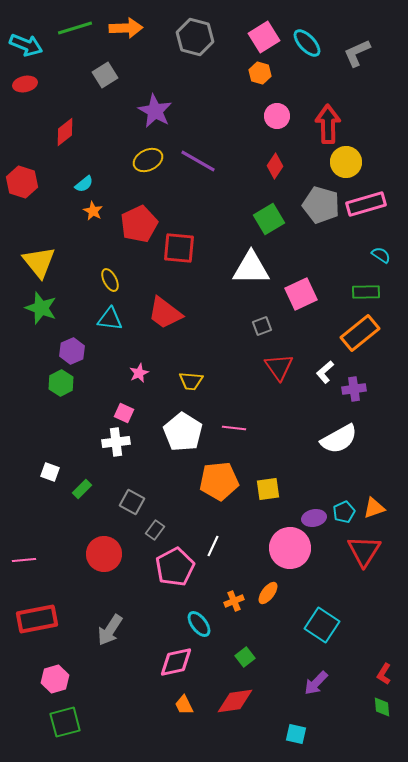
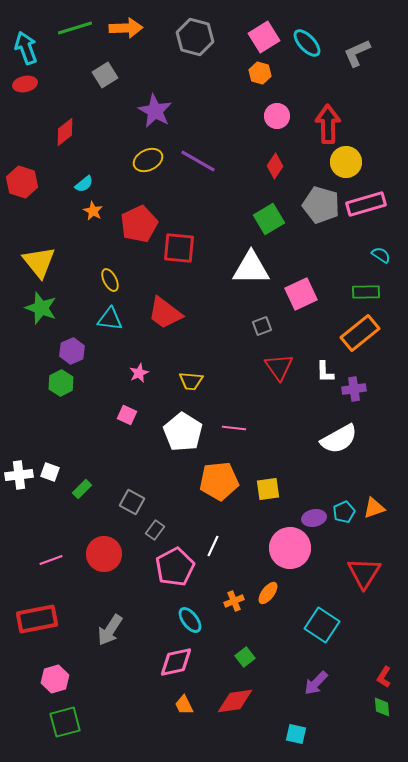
cyan arrow at (26, 45): moved 3 px down; rotated 132 degrees counterclockwise
white L-shape at (325, 372): rotated 50 degrees counterclockwise
pink square at (124, 413): moved 3 px right, 2 px down
white cross at (116, 442): moved 97 px left, 33 px down
red triangle at (364, 551): moved 22 px down
pink line at (24, 560): moved 27 px right; rotated 15 degrees counterclockwise
cyan ellipse at (199, 624): moved 9 px left, 4 px up
red L-shape at (384, 674): moved 3 px down
